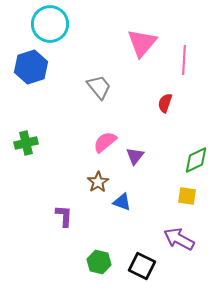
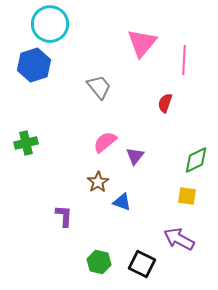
blue hexagon: moved 3 px right, 2 px up
black square: moved 2 px up
